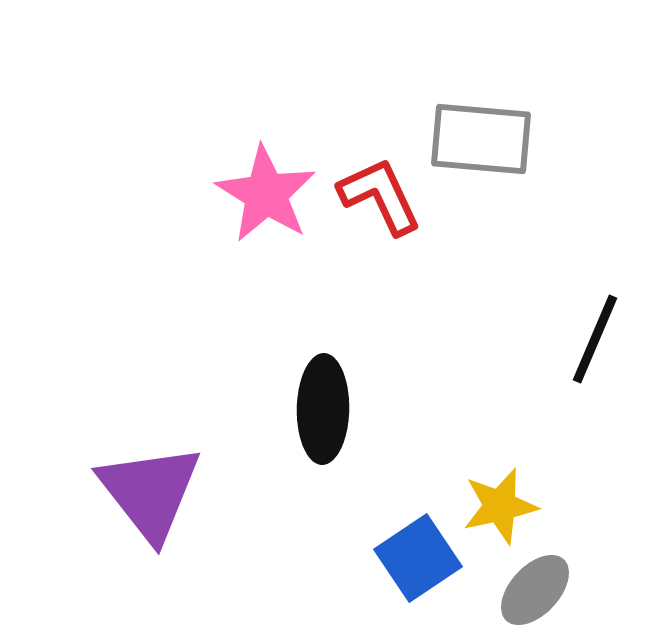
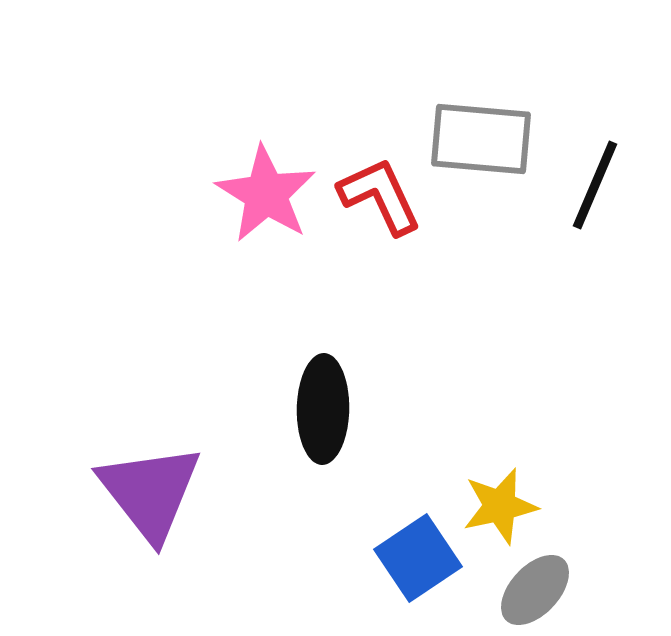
black line: moved 154 px up
